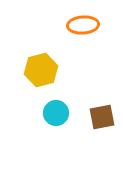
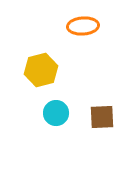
orange ellipse: moved 1 px down
brown square: rotated 8 degrees clockwise
